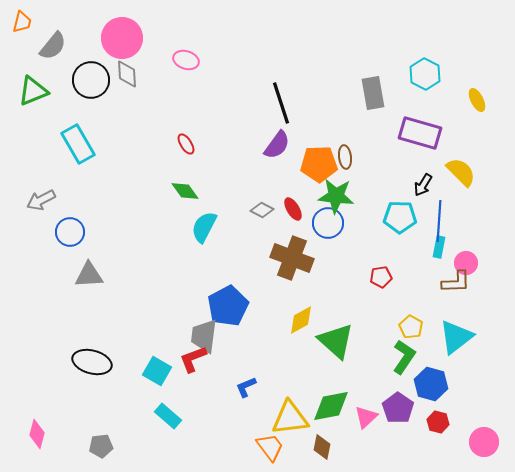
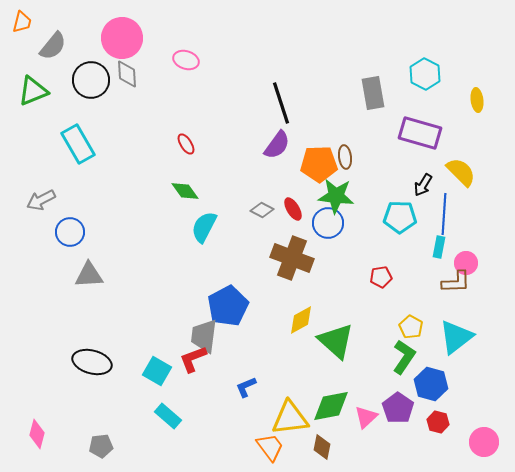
yellow ellipse at (477, 100): rotated 20 degrees clockwise
blue line at (439, 221): moved 5 px right, 7 px up
